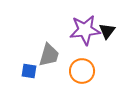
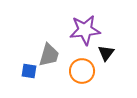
black triangle: moved 1 px left, 22 px down
